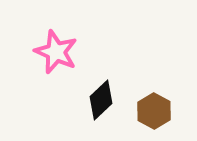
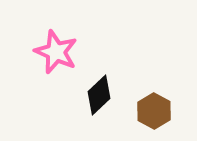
black diamond: moved 2 px left, 5 px up
